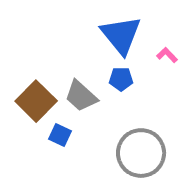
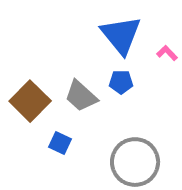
pink L-shape: moved 2 px up
blue pentagon: moved 3 px down
brown square: moved 6 px left
blue square: moved 8 px down
gray circle: moved 6 px left, 9 px down
